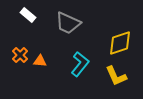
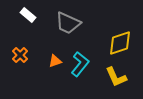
orange triangle: moved 15 px right; rotated 24 degrees counterclockwise
yellow L-shape: moved 1 px down
